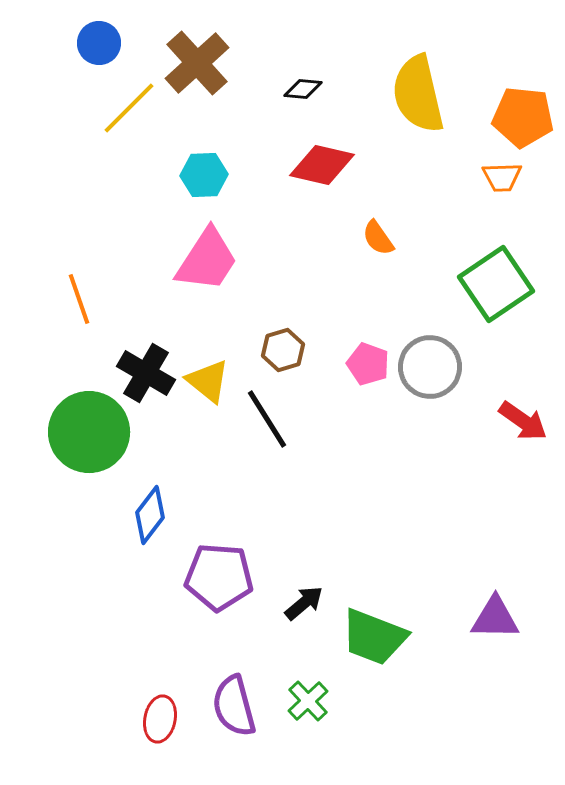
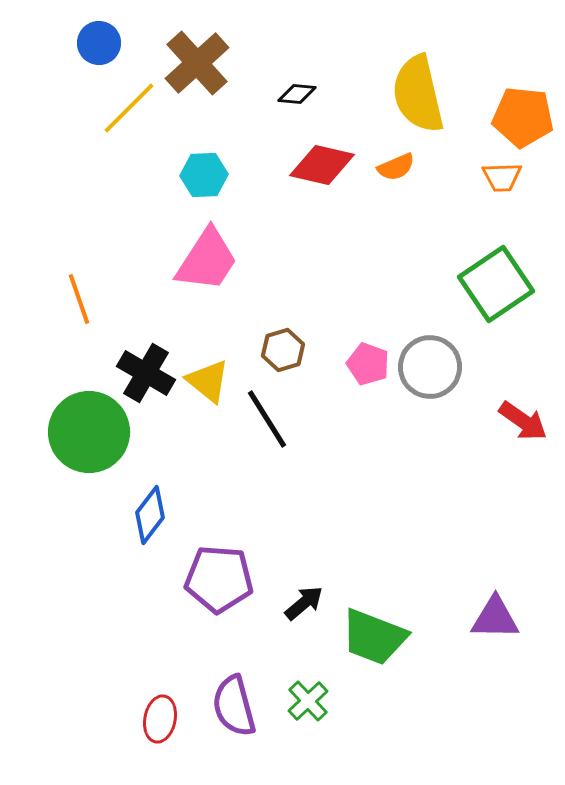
black diamond: moved 6 px left, 5 px down
orange semicircle: moved 18 px right, 71 px up; rotated 78 degrees counterclockwise
purple pentagon: moved 2 px down
